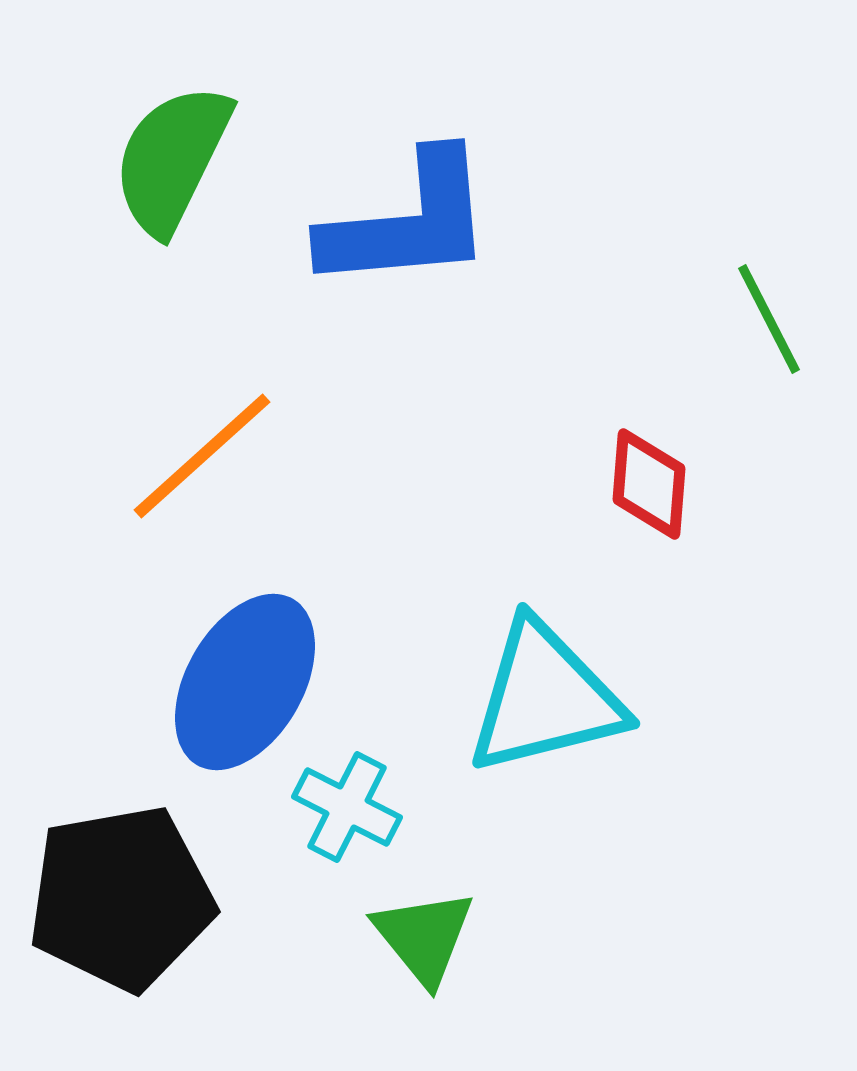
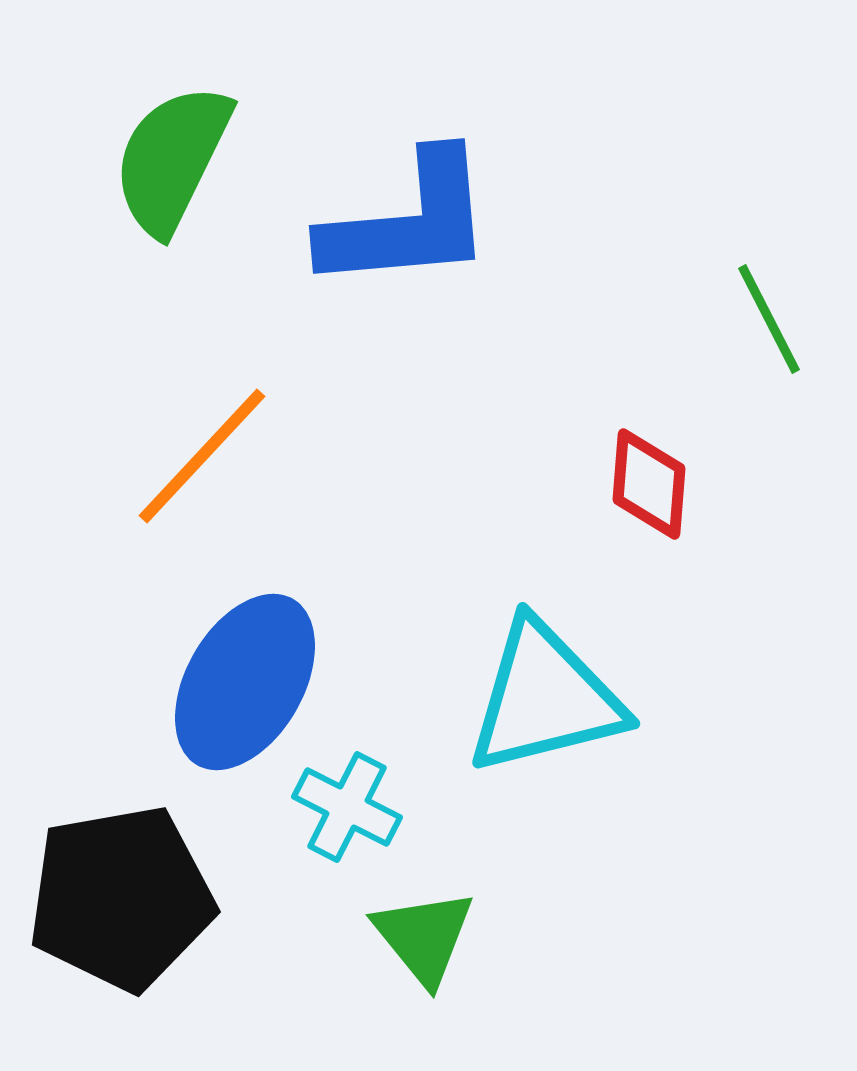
orange line: rotated 5 degrees counterclockwise
